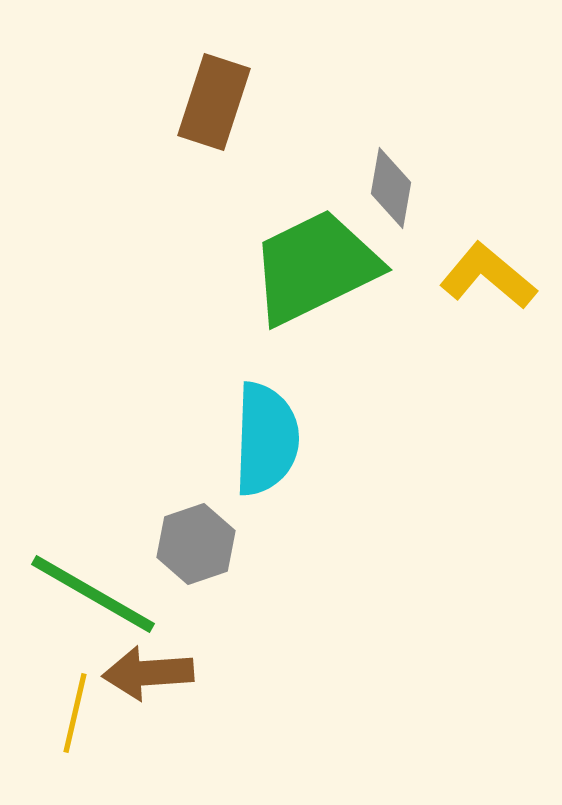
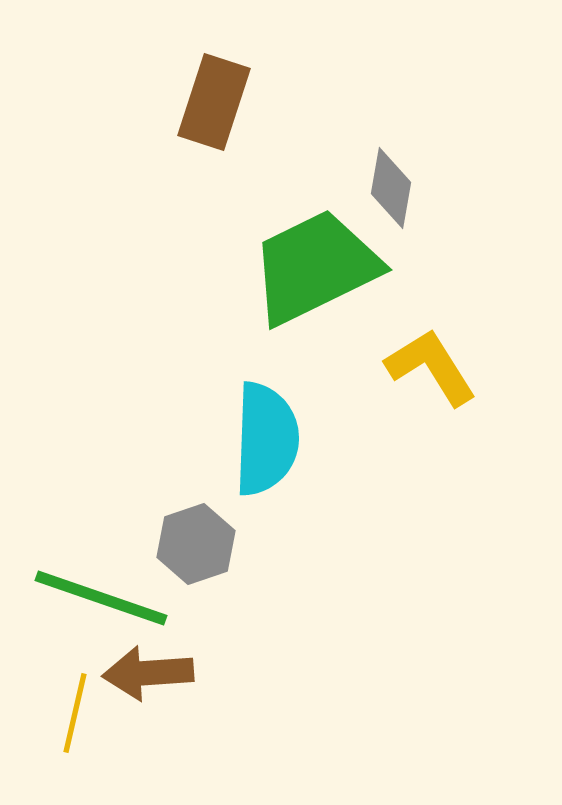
yellow L-shape: moved 57 px left, 91 px down; rotated 18 degrees clockwise
green line: moved 8 px right, 4 px down; rotated 11 degrees counterclockwise
